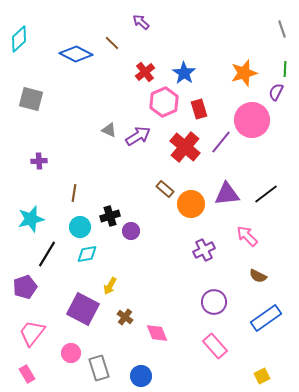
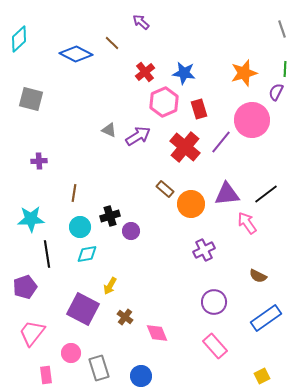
blue star at (184, 73): rotated 25 degrees counterclockwise
cyan star at (31, 219): rotated 12 degrees clockwise
pink arrow at (247, 236): moved 13 px up; rotated 10 degrees clockwise
black line at (47, 254): rotated 40 degrees counterclockwise
pink rectangle at (27, 374): moved 19 px right, 1 px down; rotated 24 degrees clockwise
